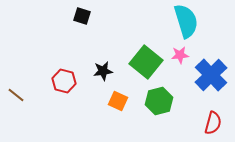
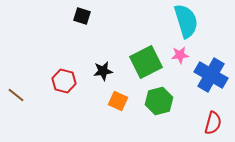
green square: rotated 24 degrees clockwise
blue cross: rotated 16 degrees counterclockwise
